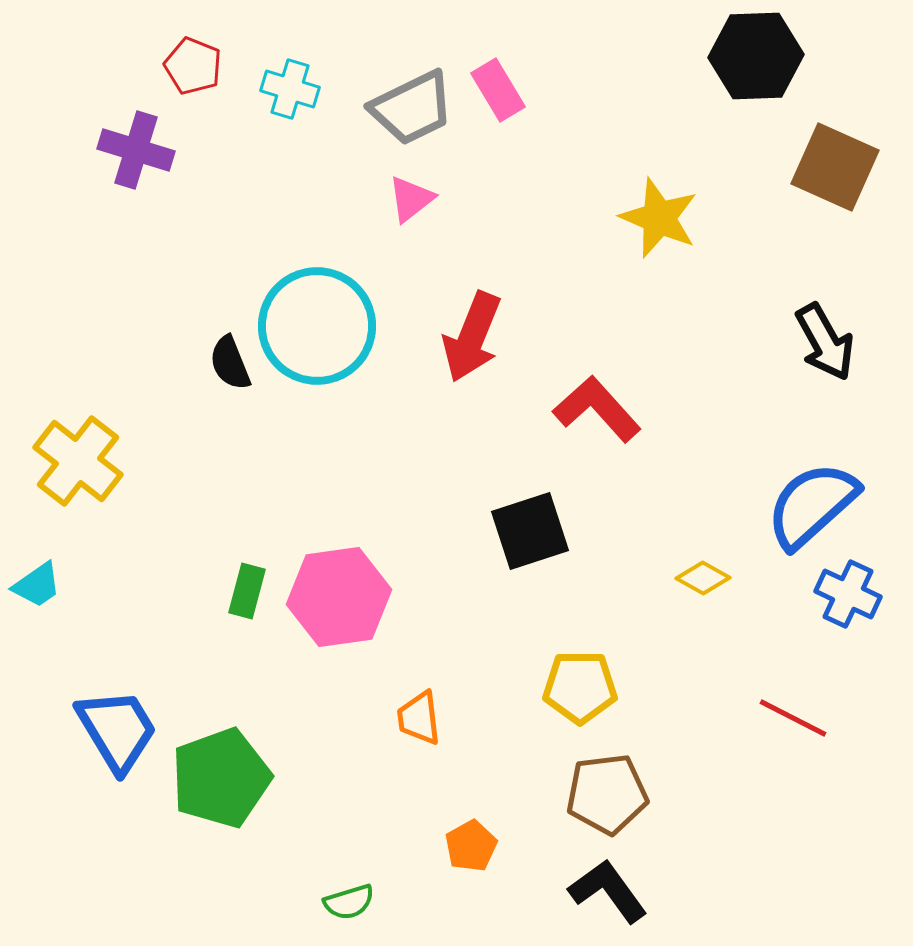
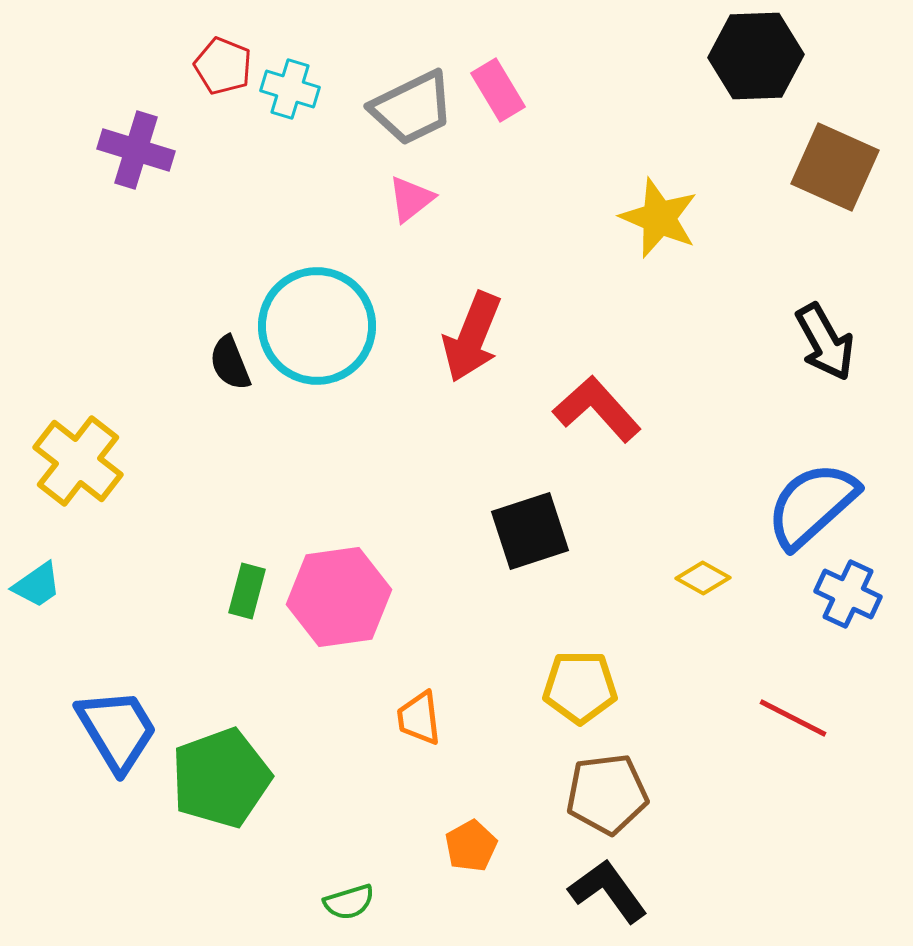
red pentagon: moved 30 px right
